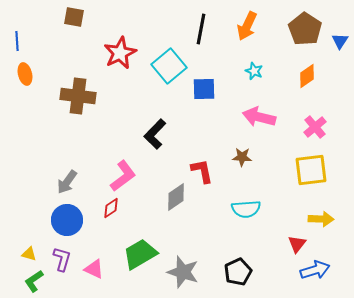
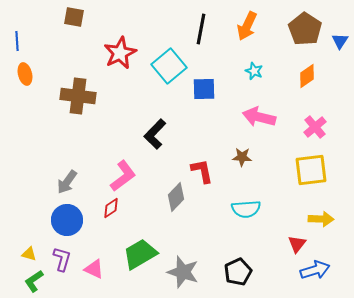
gray diamond: rotated 12 degrees counterclockwise
